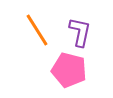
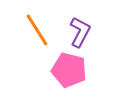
purple L-shape: rotated 16 degrees clockwise
